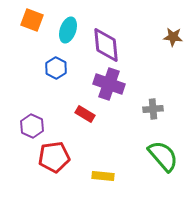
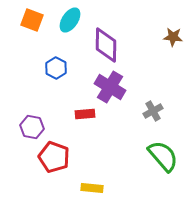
cyan ellipse: moved 2 px right, 10 px up; rotated 15 degrees clockwise
purple diamond: rotated 6 degrees clockwise
purple cross: moved 1 px right, 3 px down; rotated 12 degrees clockwise
gray cross: moved 2 px down; rotated 24 degrees counterclockwise
red rectangle: rotated 36 degrees counterclockwise
purple hexagon: moved 1 px down; rotated 15 degrees counterclockwise
red pentagon: rotated 28 degrees clockwise
yellow rectangle: moved 11 px left, 12 px down
